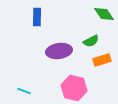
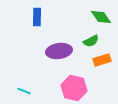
green diamond: moved 3 px left, 3 px down
